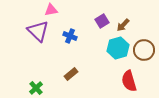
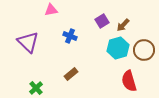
purple triangle: moved 10 px left, 11 px down
